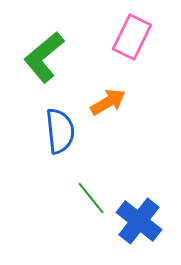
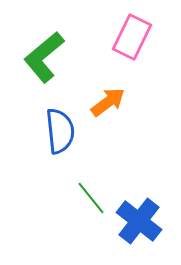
orange arrow: rotated 6 degrees counterclockwise
